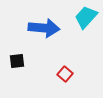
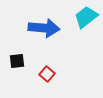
cyan trapezoid: rotated 10 degrees clockwise
red square: moved 18 px left
